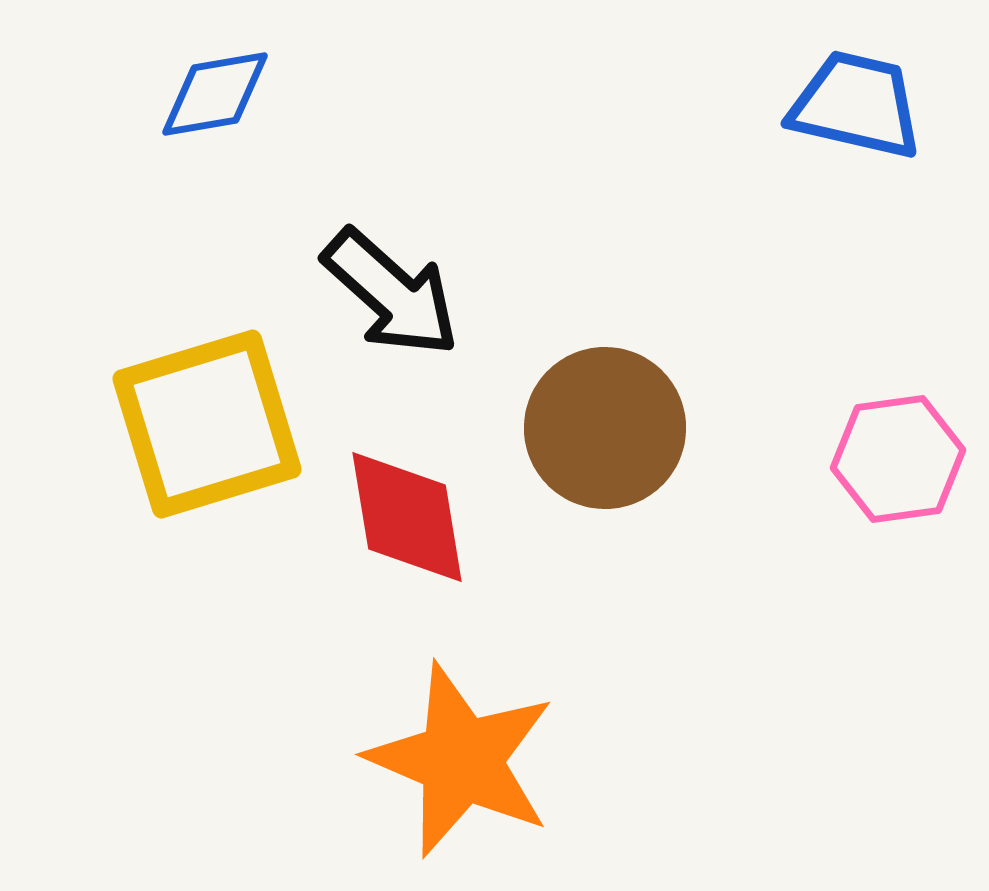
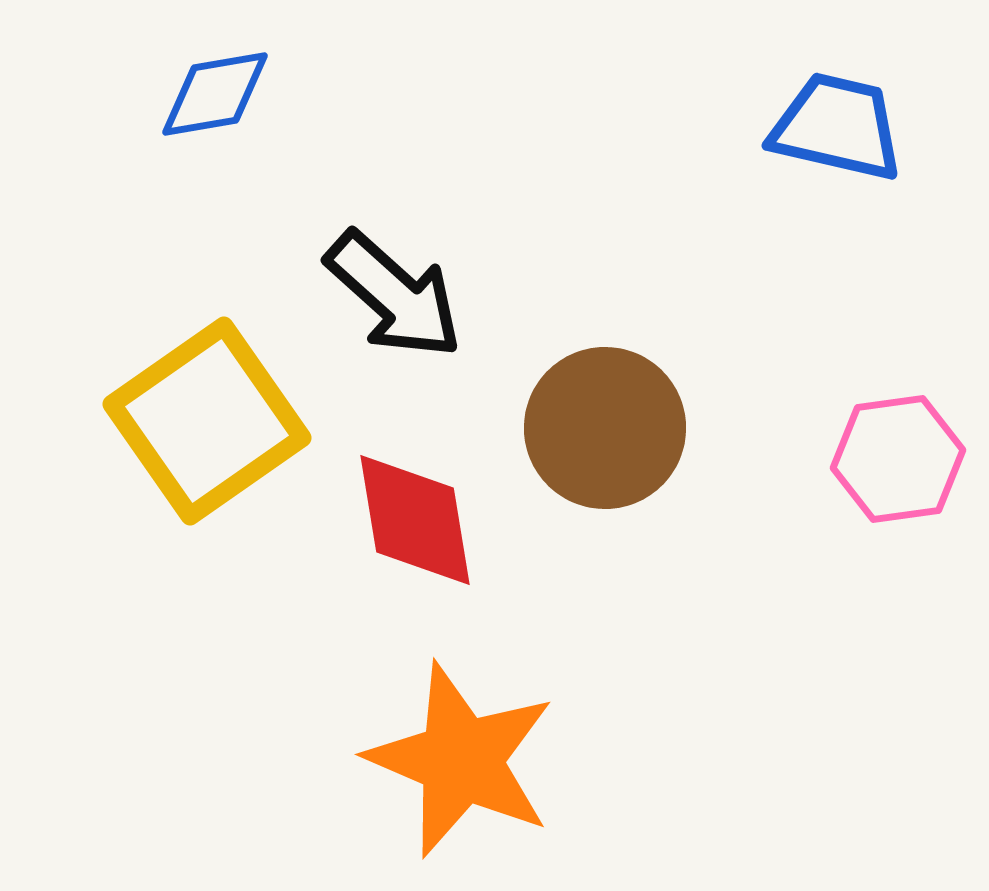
blue trapezoid: moved 19 px left, 22 px down
black arrow: moved 3 px right, 2 px down
yellow square: moved 3 px up; rotated 18 degrees counterclockwise
red diamond: moved 8 px right, 3 px down
